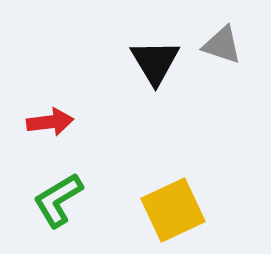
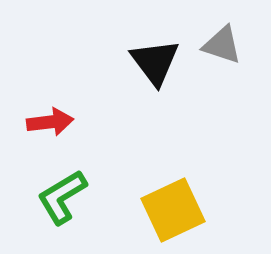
black triangle: rotated 6 degrees counterclockwise
green L-shape: moved 4 px right, 3 px up
